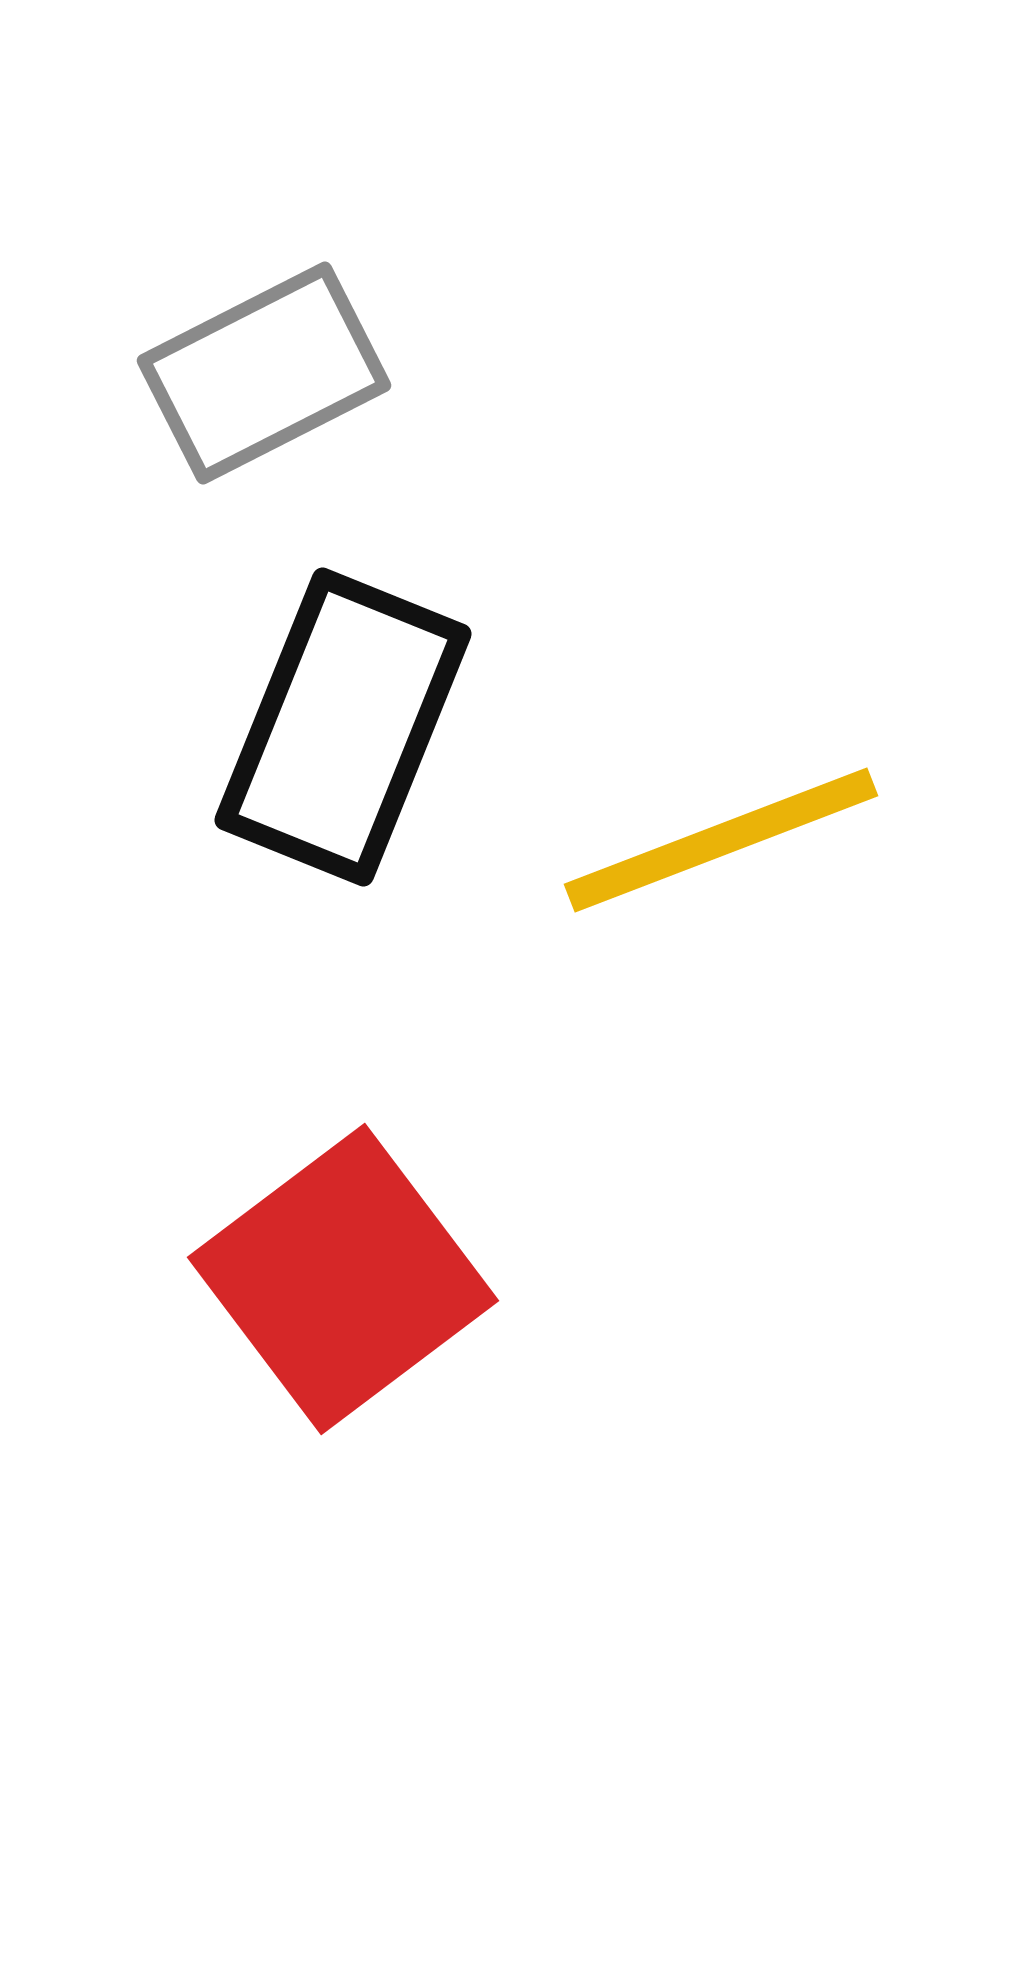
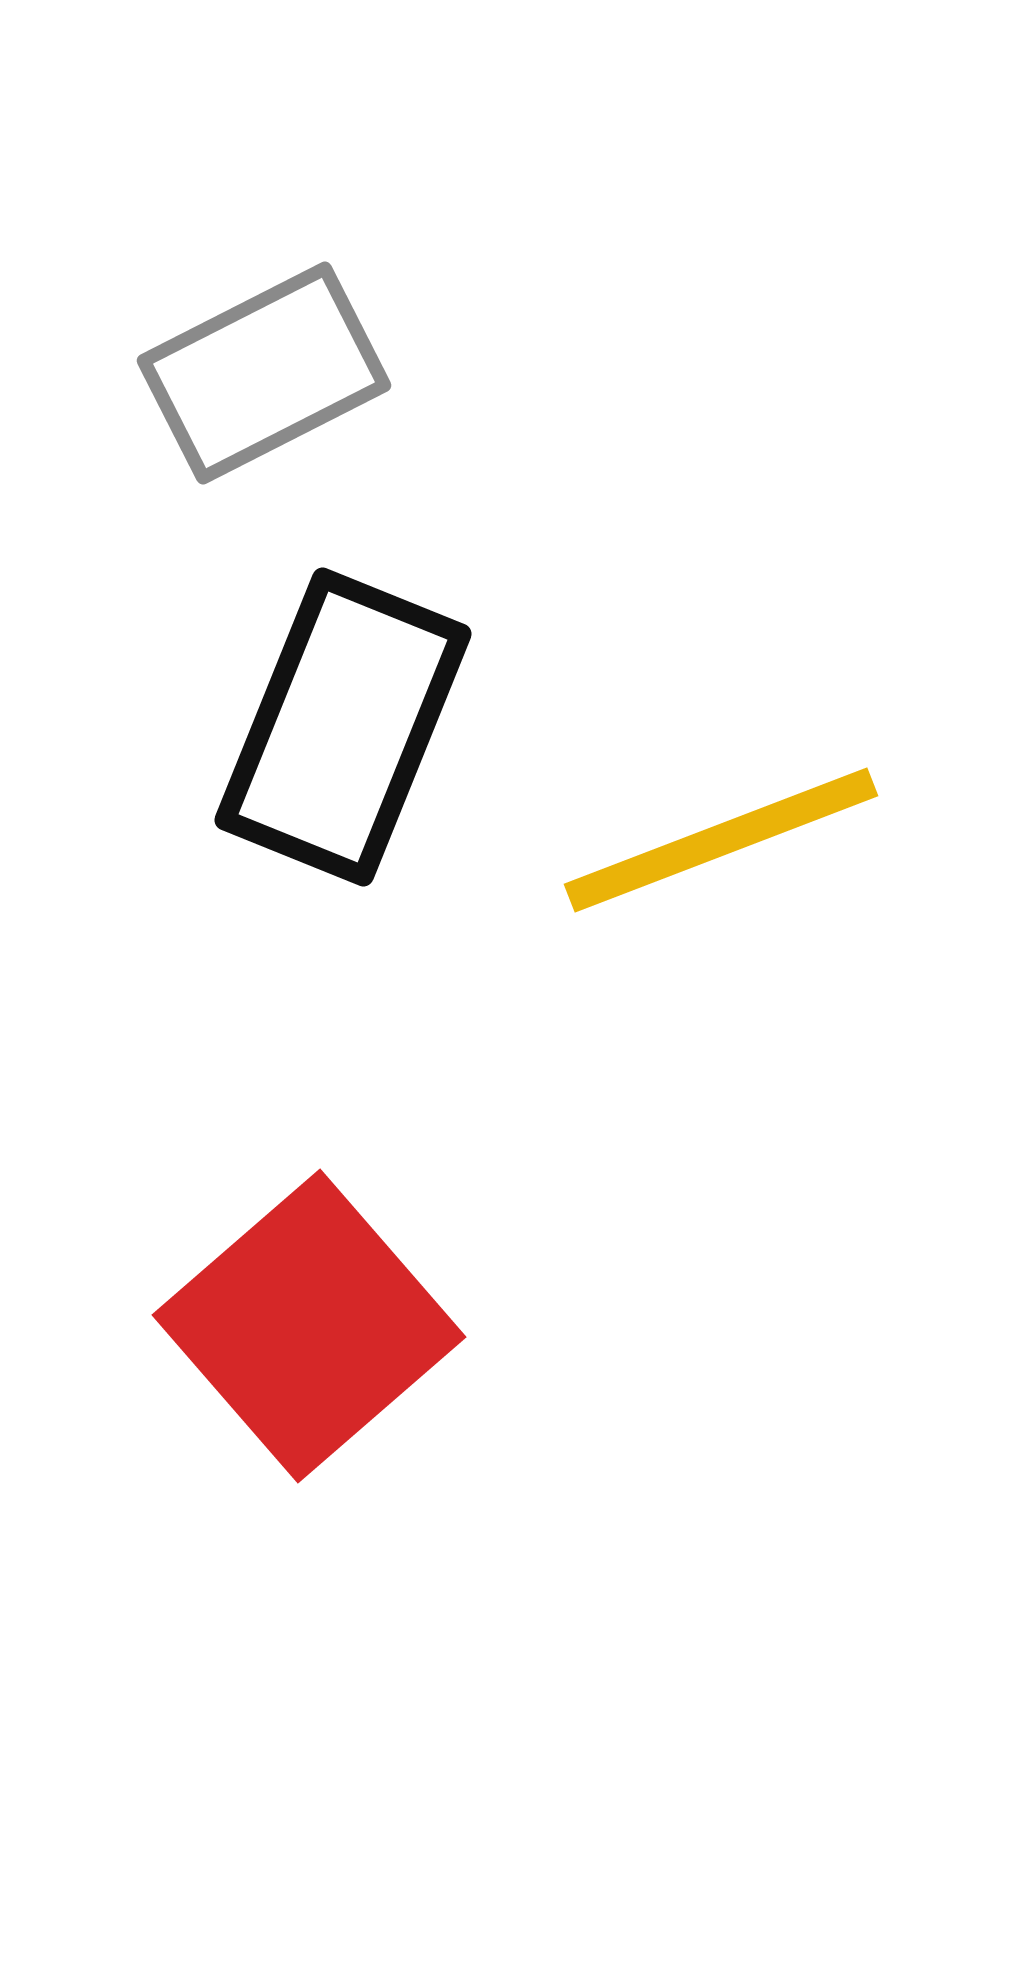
red square: moved 34 px left, 47 px down; rotated 4 degrees counterclockwise
